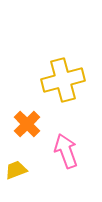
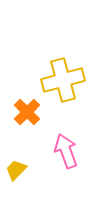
orange cross: moved 12 px up
yellow trapezoid: rotated 25 degrees counterclockwise
